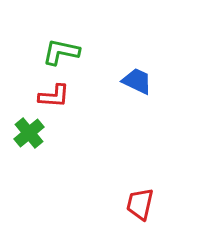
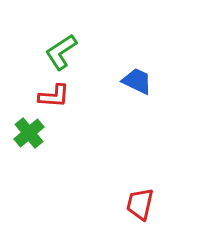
green L-shape: rotated 45 degrees counterclockwise
